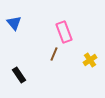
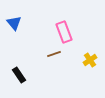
brown line: rotated 48 degrees clockwise
